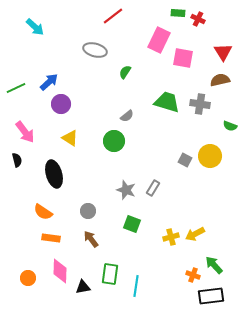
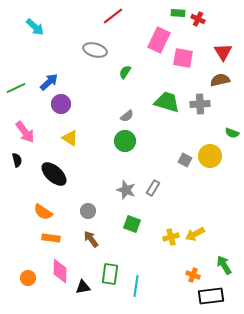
gray cross at (200, 104): rotated 12 degrees counterclockwise
green semicircle at (230, 126): moved 2 px right, 7 px down
green circle at (114, 141): moved 11 px right
black ellipse at (54, 174): rotated 32 degrees counterclockwise
green arrow at (214, 265): moved 10 px right; rotated 12 degrees clockwise
